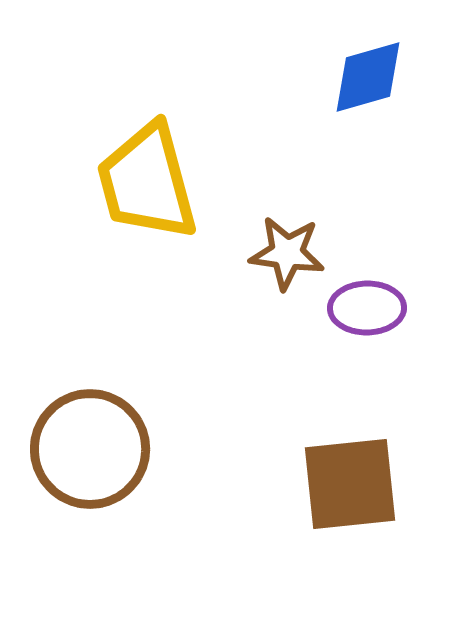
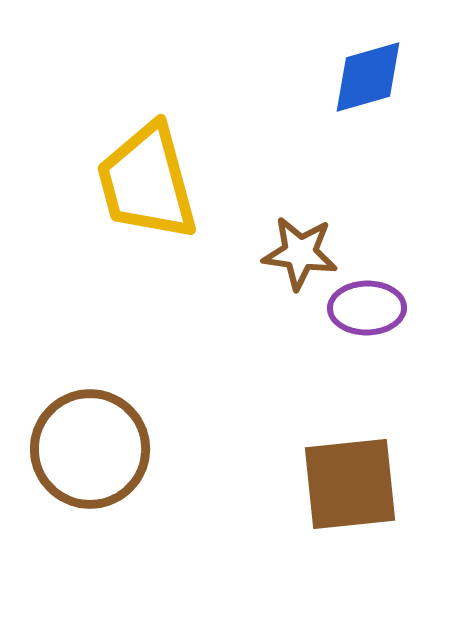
brown star: moved 13 px right
